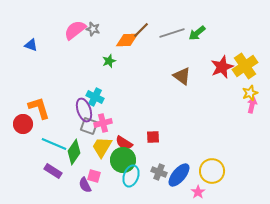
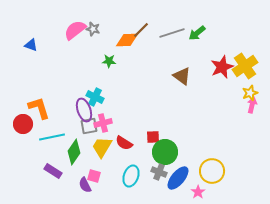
green star: rotated 24 degrees clockwise
gray square: rotated 30 degrees counterclockwise
cyan line: moved 2 px left, 7 px up; rotated 35 degrees counterclockwise
green circle: moved 42 px right, 8 px up
blue ellipse: moved 1 px left, 3 px down
